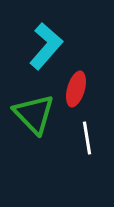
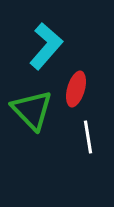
green triangle: moved 2 px left, 4 px up
white line: moved 1 px right, 1 px up
